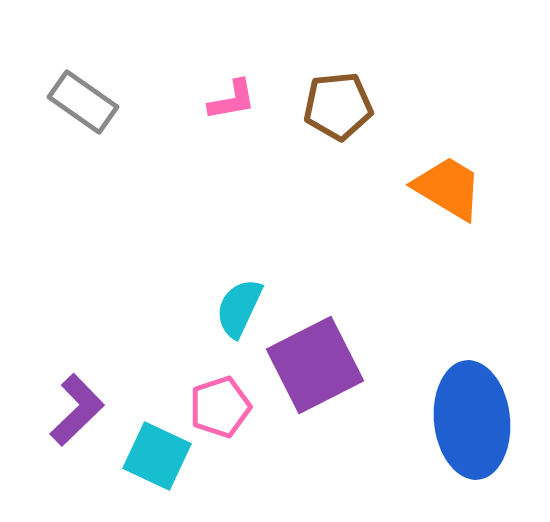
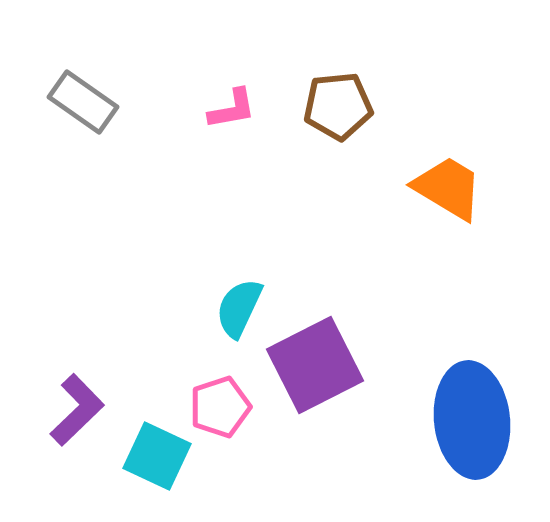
pink L-shape: moved 9 px down
